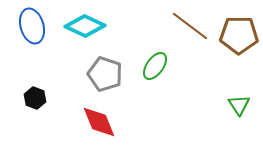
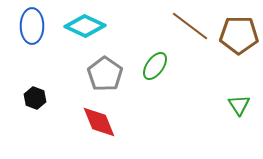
blue ellipse: rotated 16 degrees clockwise
gray pentagon: rotated 16 degrees clockwise
